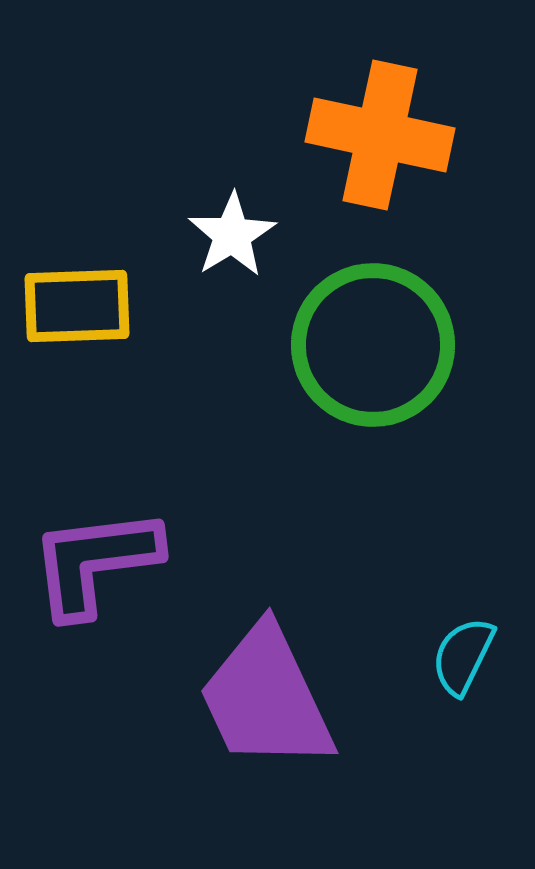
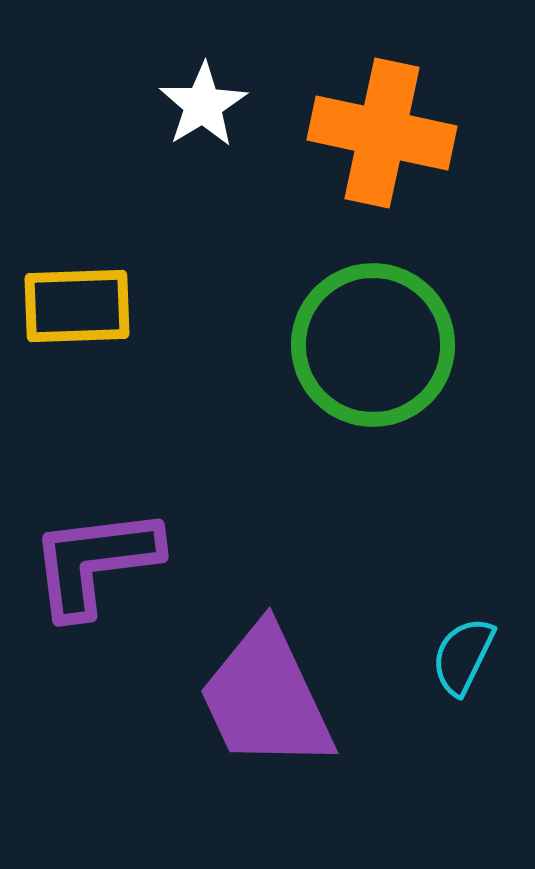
orange cross: moved 2 px right, 2 px up
white star: moved 29 px left, 130 px up
